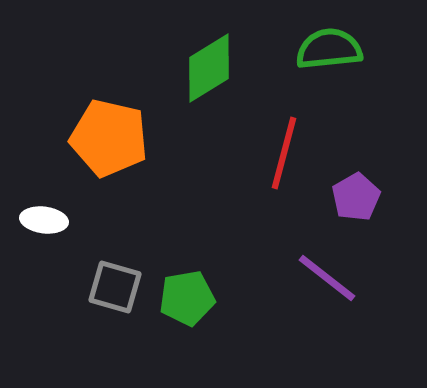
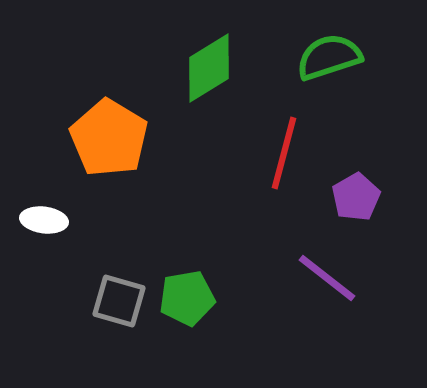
green semicircle: moved 8 px down; rotated 12 degrees counterclockwise
orange pentagon: rotated 18 degrees clockwise
gray square: moved 4 px right, 14 px down
